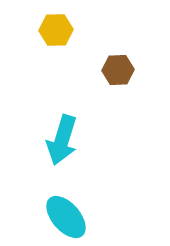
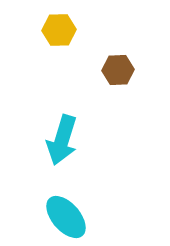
yellow hexagon: moved 3 px right
